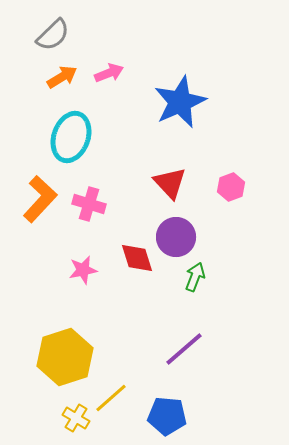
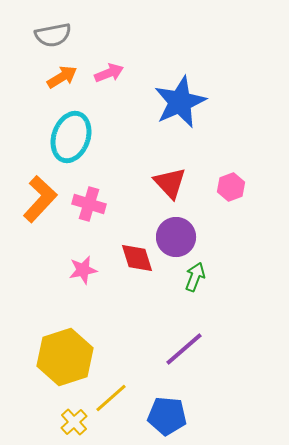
gray semicircle: rotated 33 degrees clockwise
yellow cross: moved 2 px left, 4 px down; rotated 16 degrees clockwise
